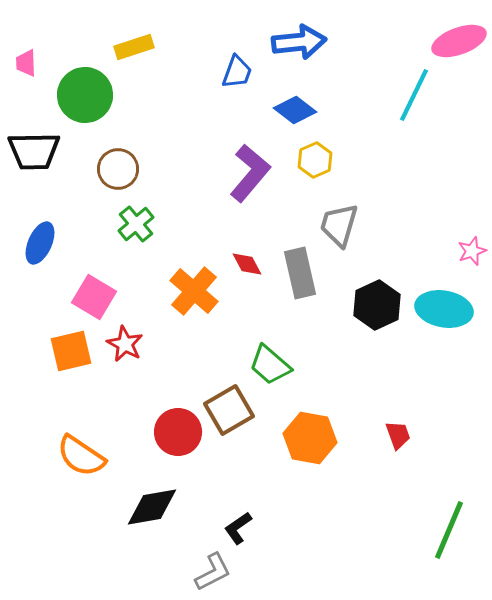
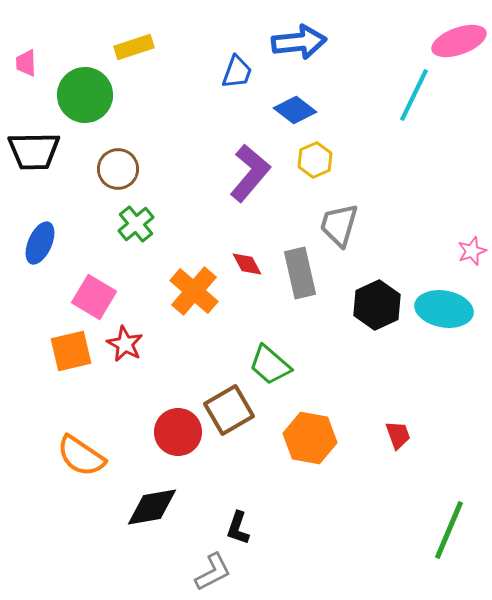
black L-shape: rotated 36 degrees counterclockwise
